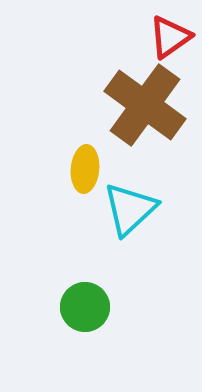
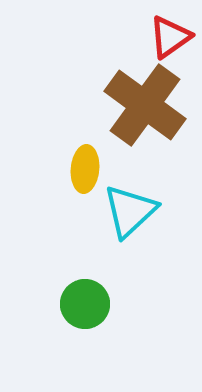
cyan triangle: moved 2 px down
green circle: moved 3 px up
